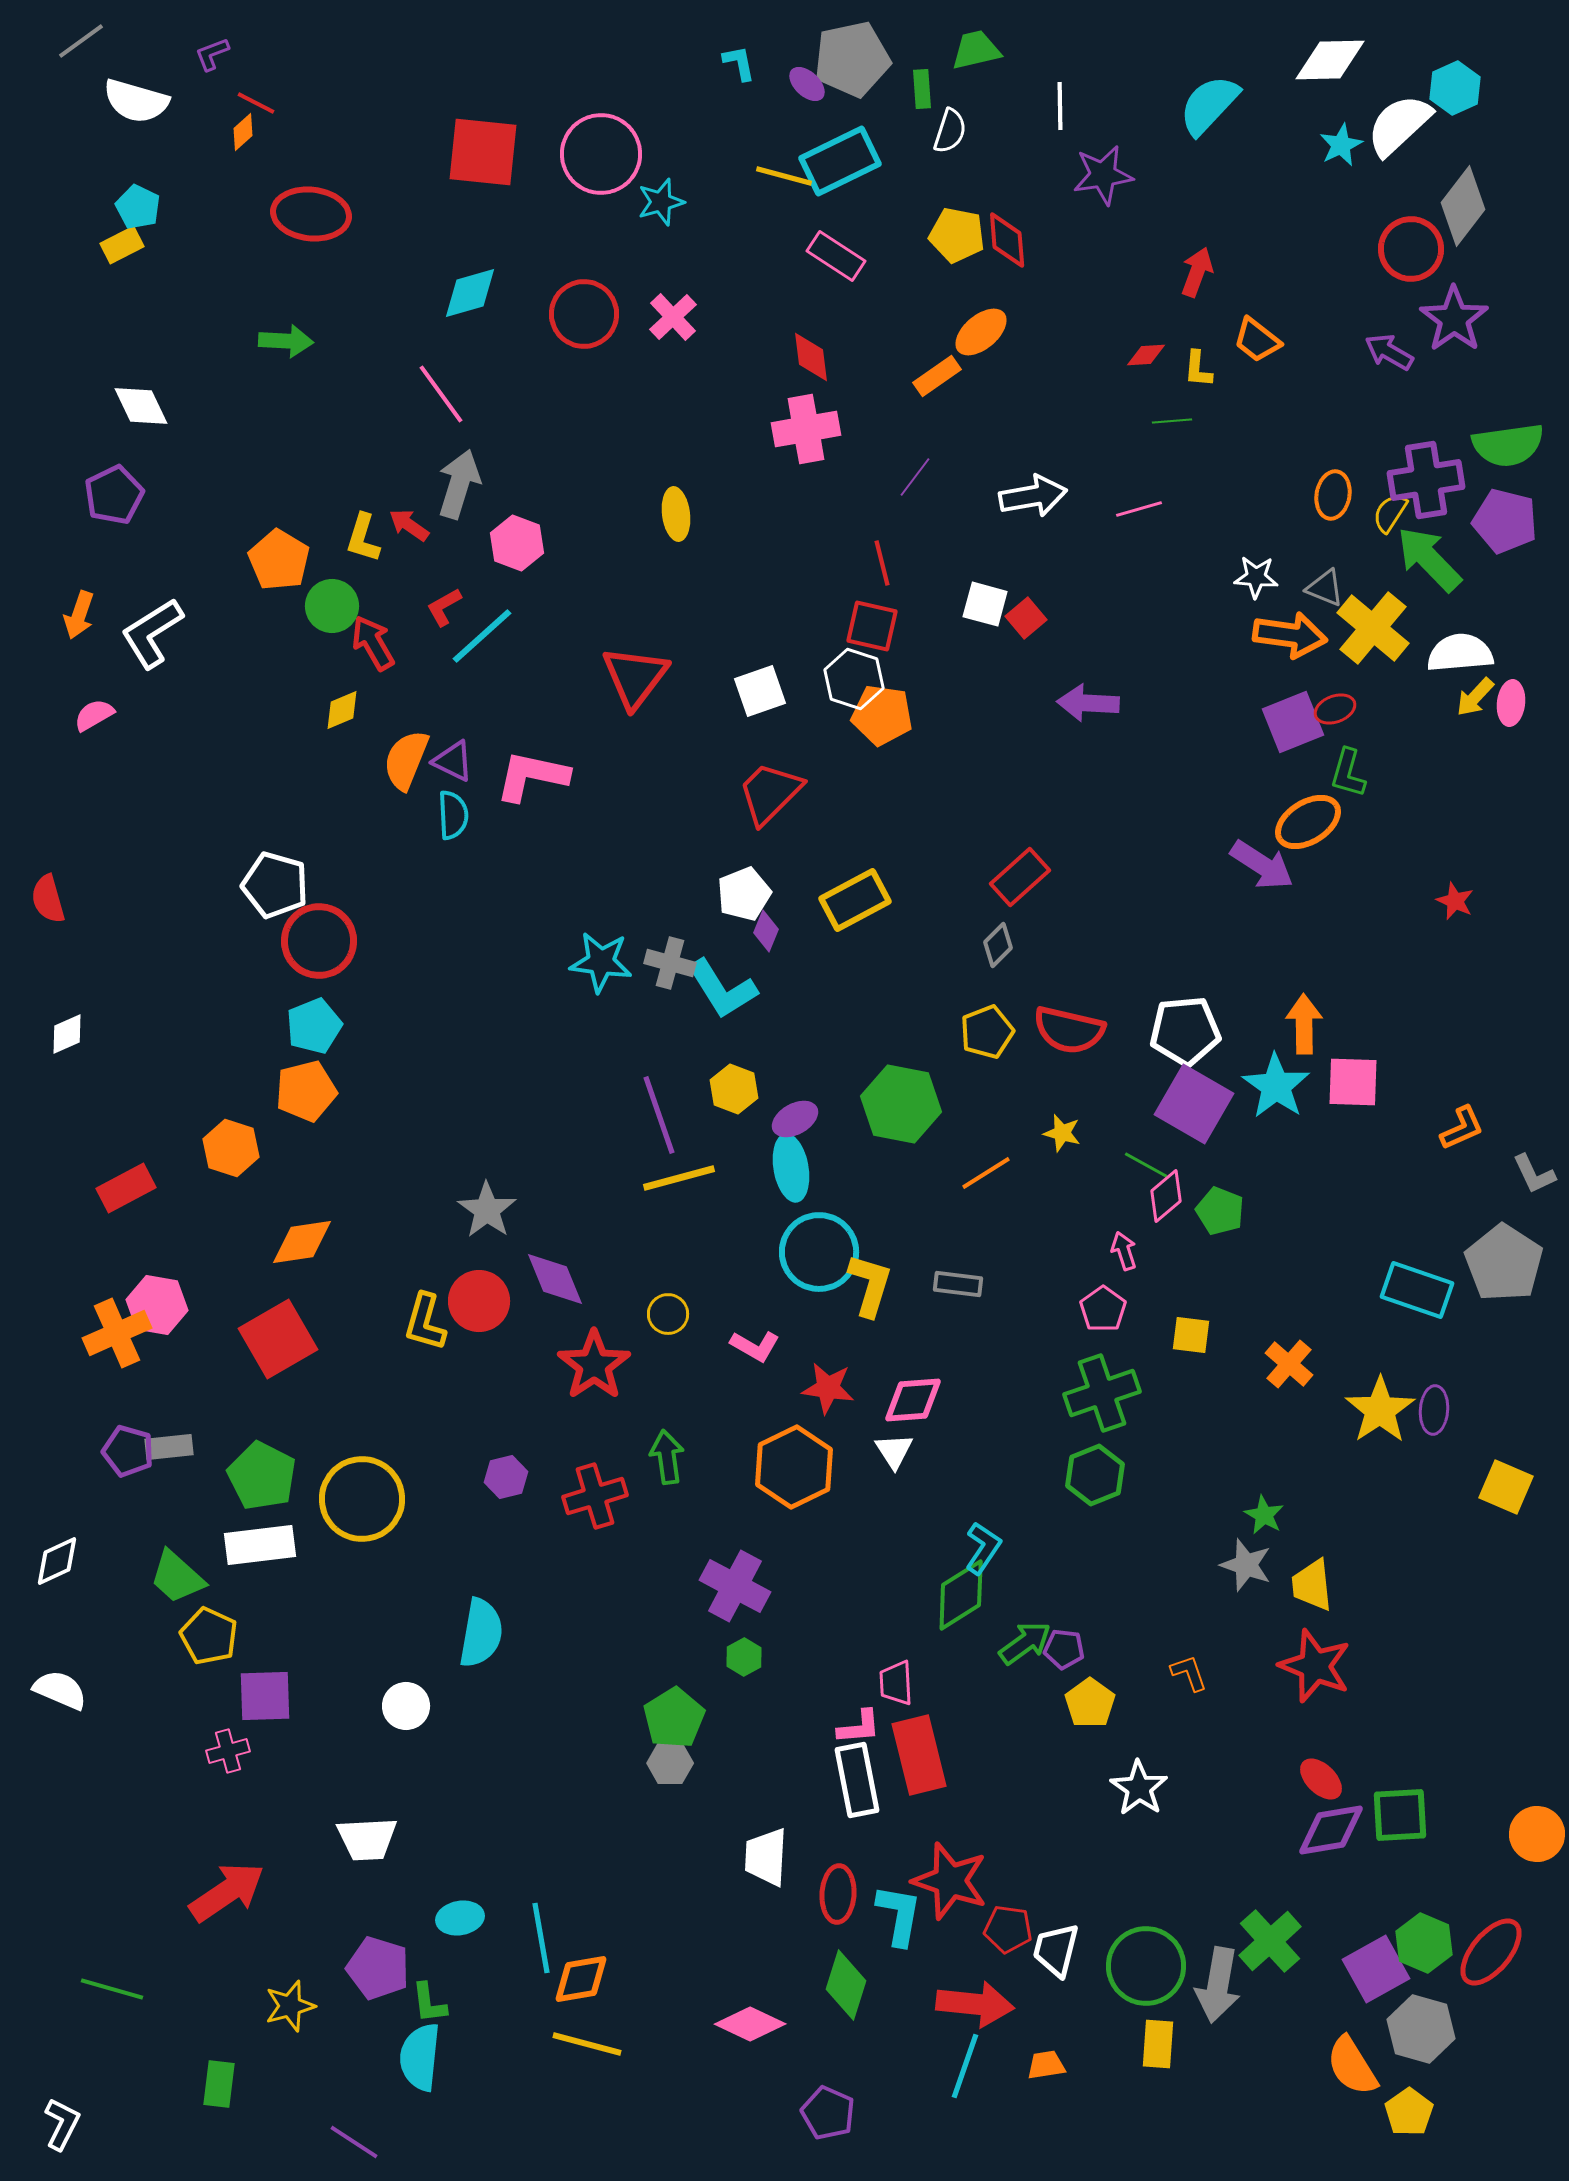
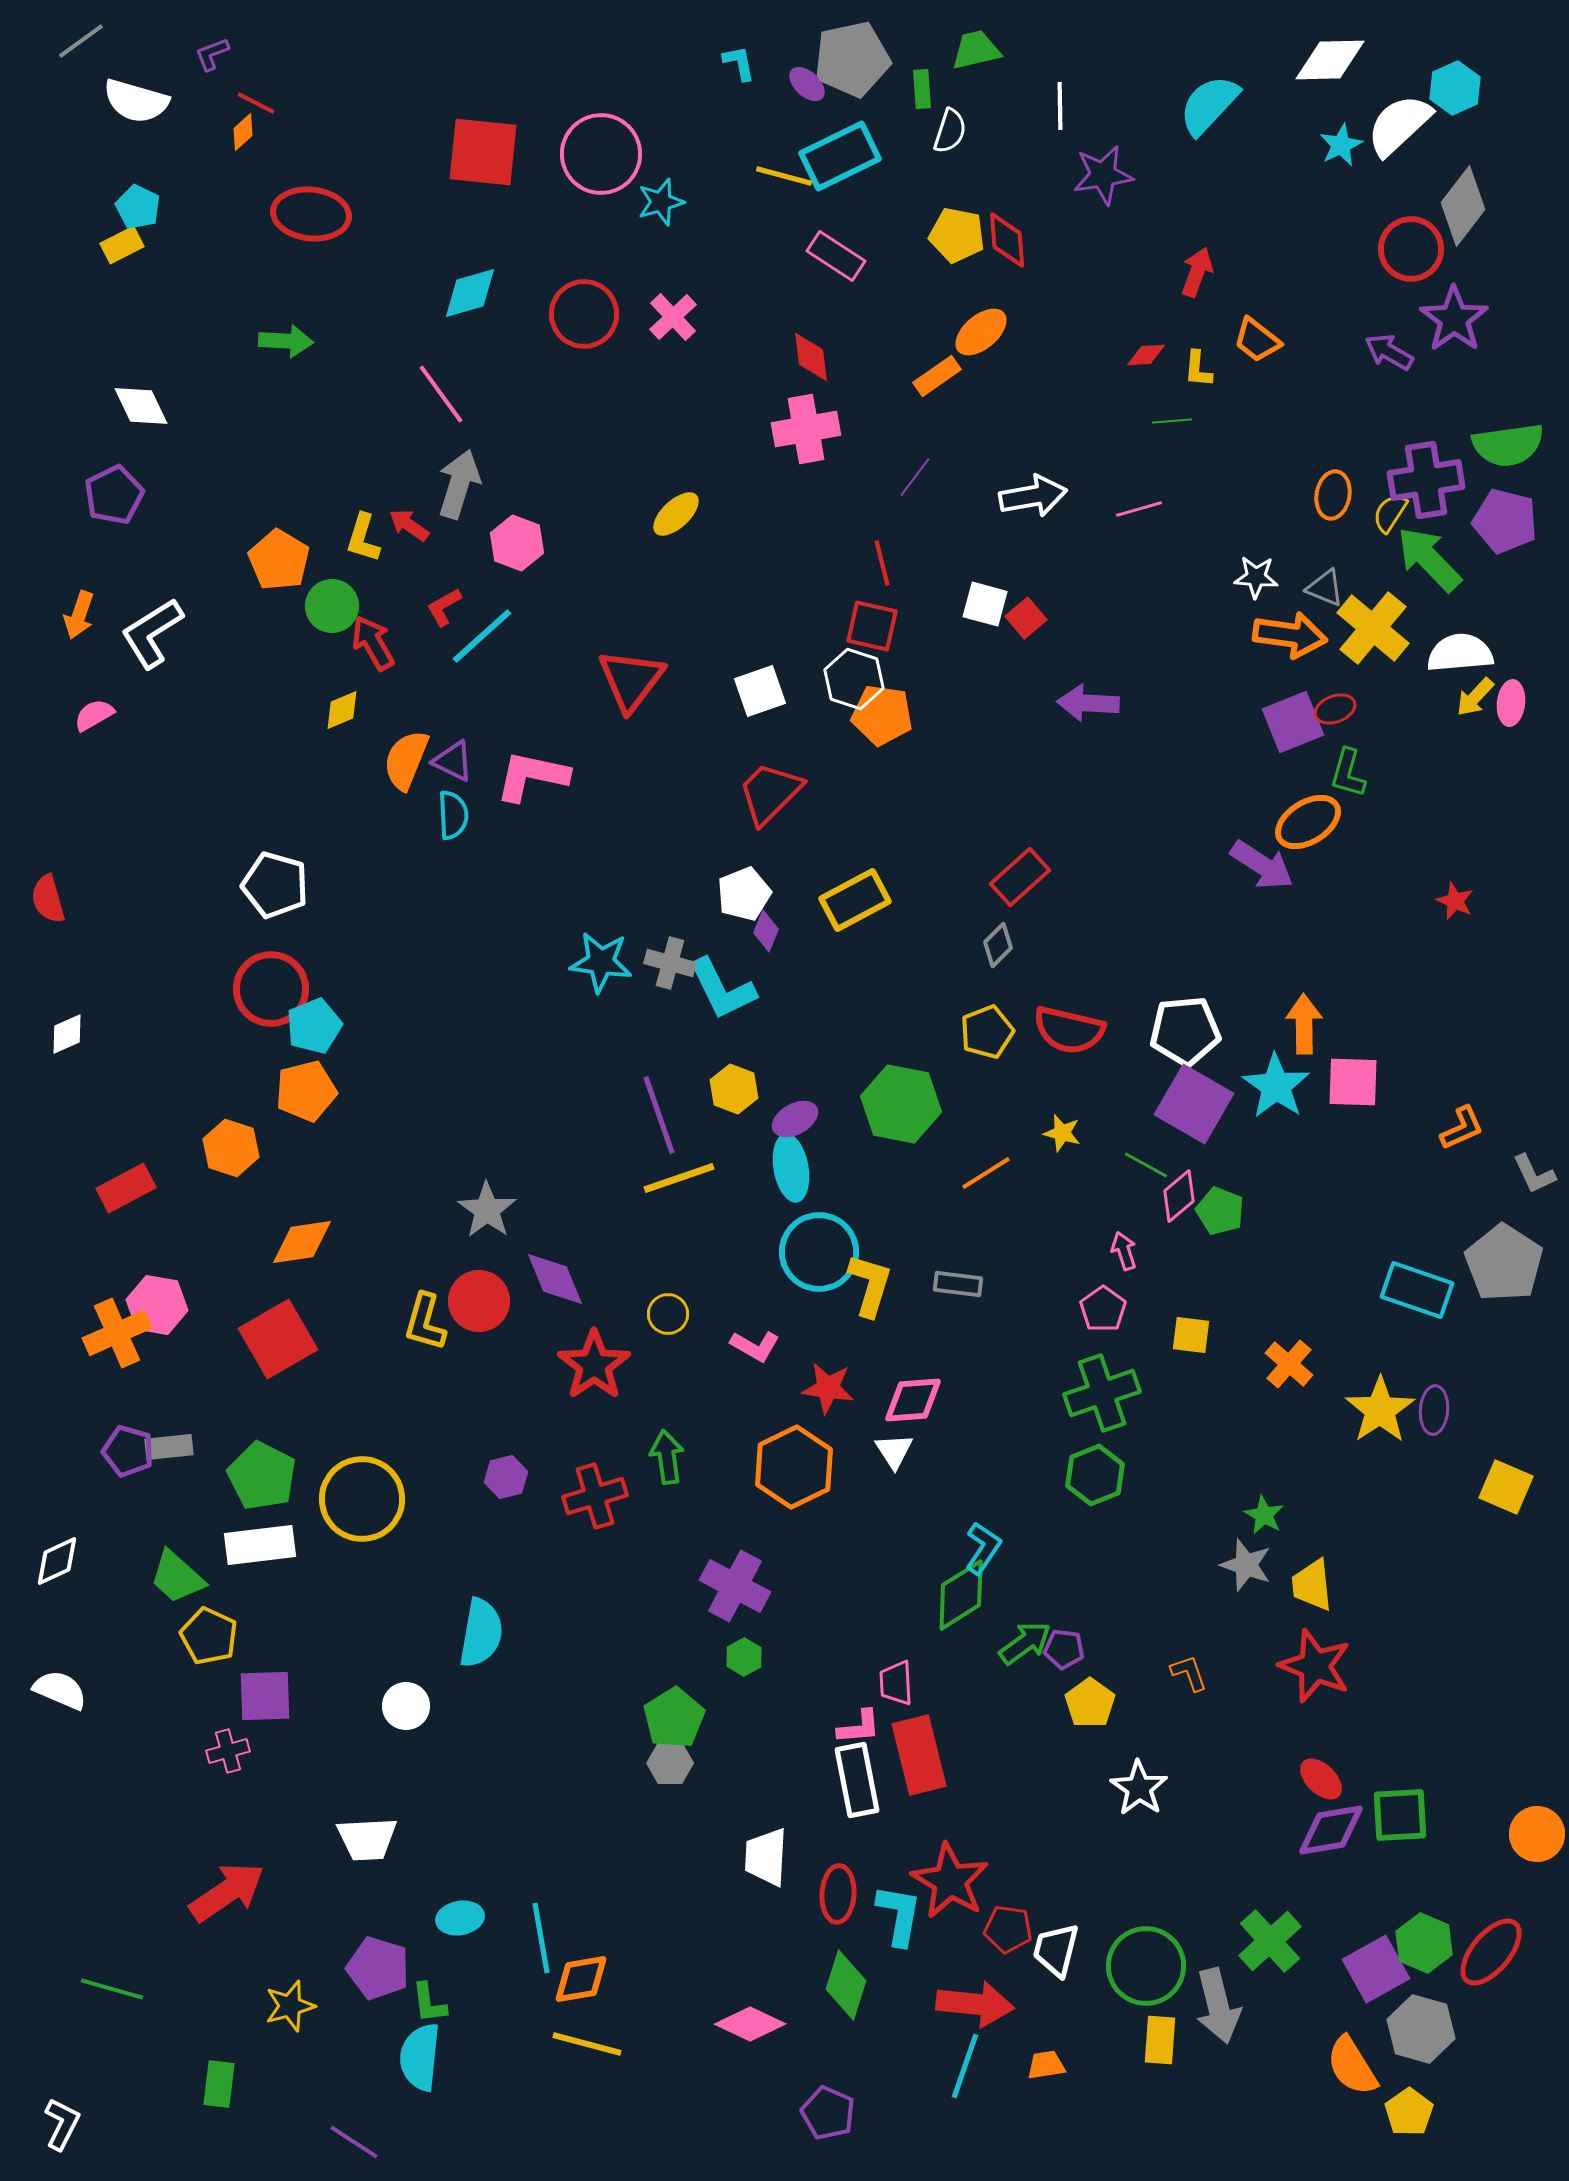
cyan rectangle at (840, 161): moved 5 px up
yellow ellipse at (676, 514): rotated 54 degrees clockwise
red triangle at (635, 677): moved 4 px left, 3 px down
red circle at (319, 941): moved 48 px left, 48 px down
cyan L-shape at (722, 989): rotated 6 degrees clockwise
yellow line at (679, 1178): rotated 4 degrees counterclockwise
pink diamond at (1166, 1196): moved 13 px right
red star at (950, 1881): rotated 12 degrees clockwise
gray arrow at (1218, 1985): moved 21 px down; rotated 24 degrees counterclockwise
yellow rectangle at (1158, 2044): moved 2 px right, 4 px up
